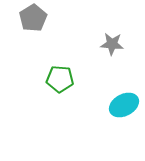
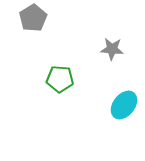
gray star: moved 5 px down
cyan ellipse: rotated 24 degrees counterclockwise
